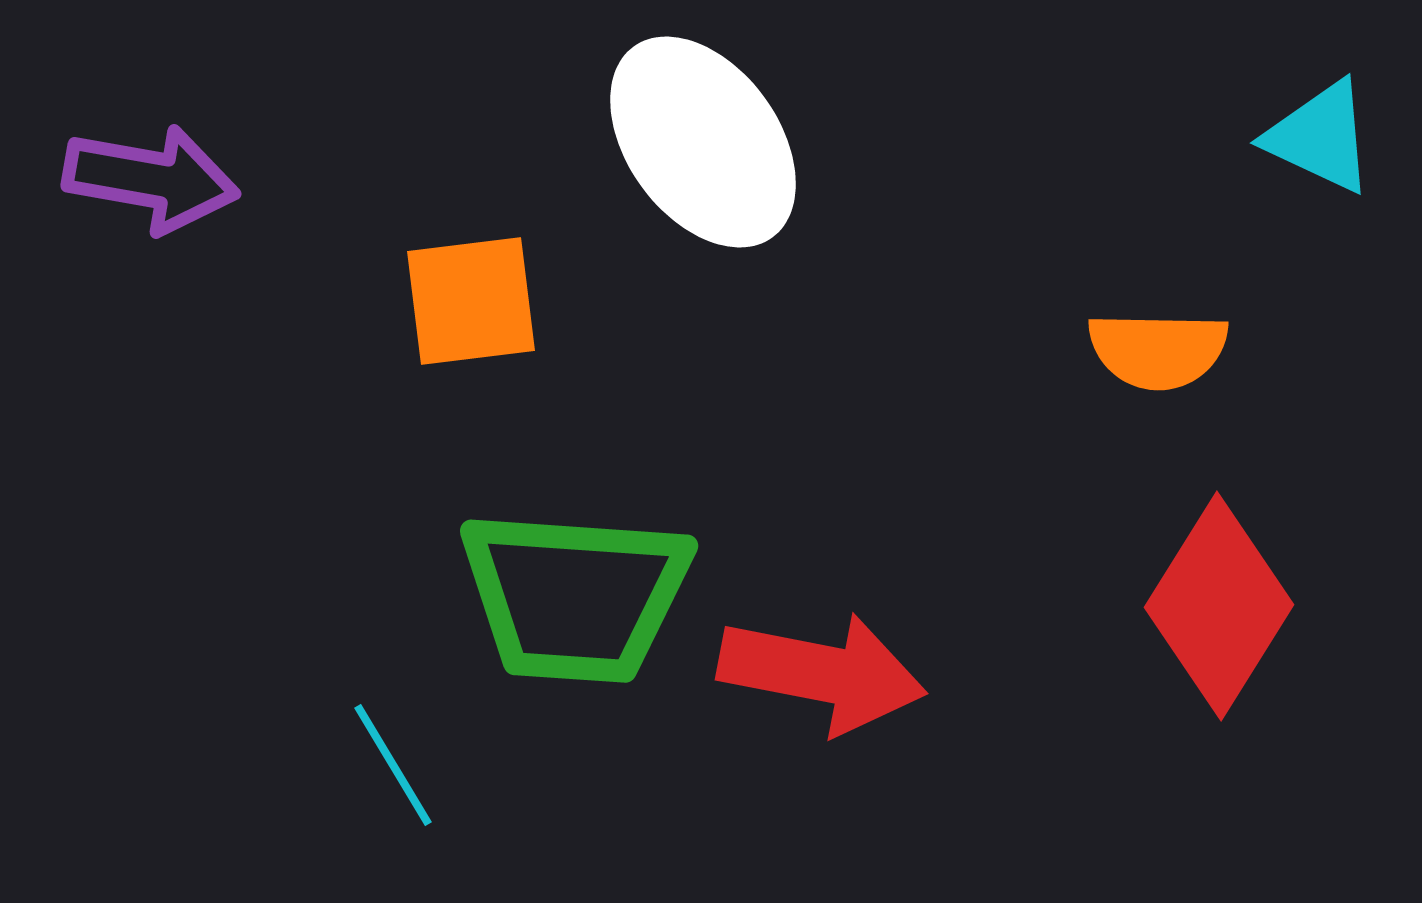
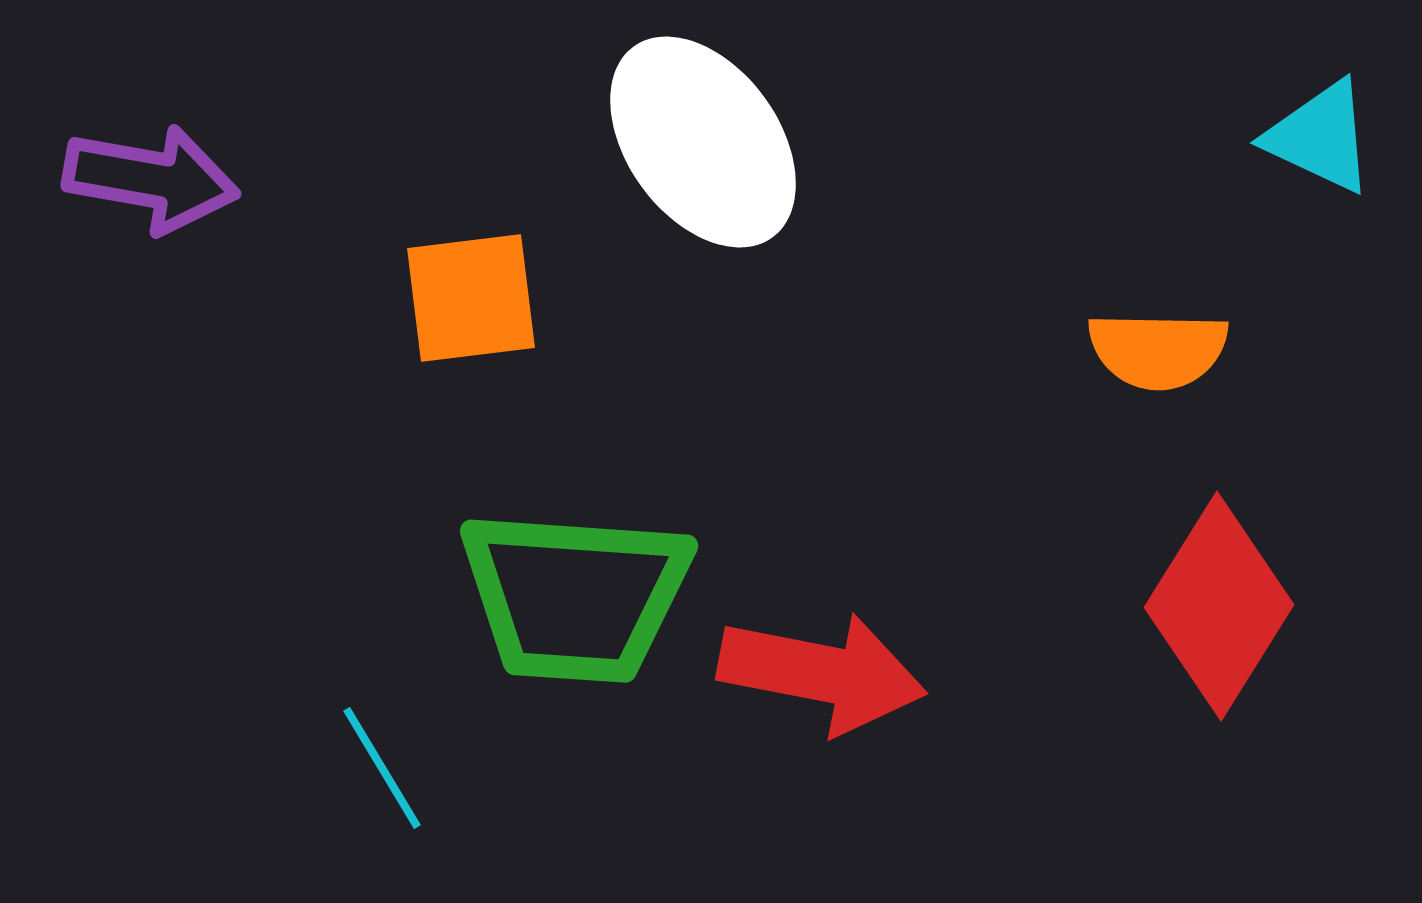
orange square: moved 3 px up
cyan line: moved 11 px left, 3 px down
